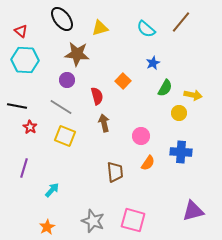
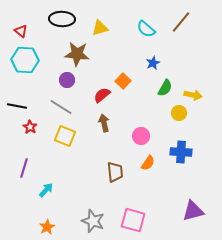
black ellipse: rotated 50 degrees counterclockwise
red semicircle: moved 5 px right, 1 px up; rotated 114 degrees counterclockwise
cyan arrow: moved 6 px left
